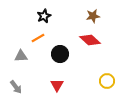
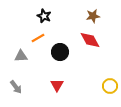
black star: rotated 24 degrees counterclockwise
red diamond: rotated 20 degrees clockwise
black circle: moved 2 px up
yellow circle: moved 3 px right, 5 px down
